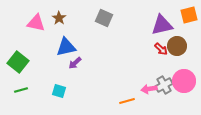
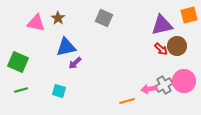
brown star: moved 1 px left
green square: rotated 15 degrees counterclockwise
